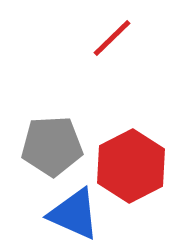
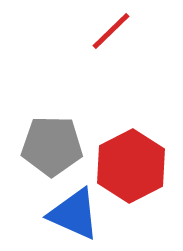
red line: moved 1 px left, 7 px up
gray pentagon: rotated 4 degrees clockwise
